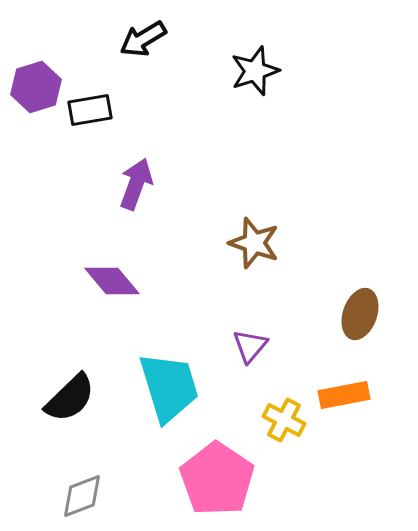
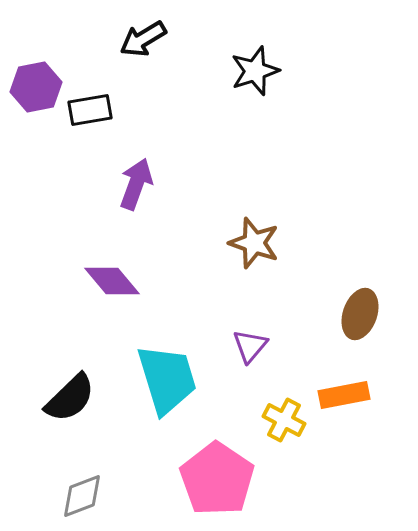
purple hexagon: rotated 6 degrees clockwise
cyan trapezoid: moved 2 px left, 8 px up
